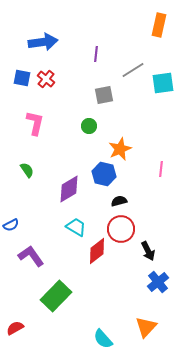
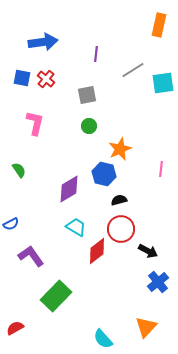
gray square: moved 17 px left
green semicircle: moved 8 px left
black semicircle: moved 1 px up
blue semicircle: moved 1 px up
black arrow: rotated 36 degrees counterclockwise
